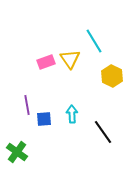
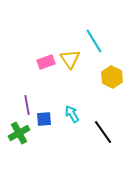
yellow hexagon: moved 1 px down
cyan arrow: rotated 30 degrees counterclockwise
green cross: moved 2 px right, 19 px up; rotated 25 degrees clockwise
